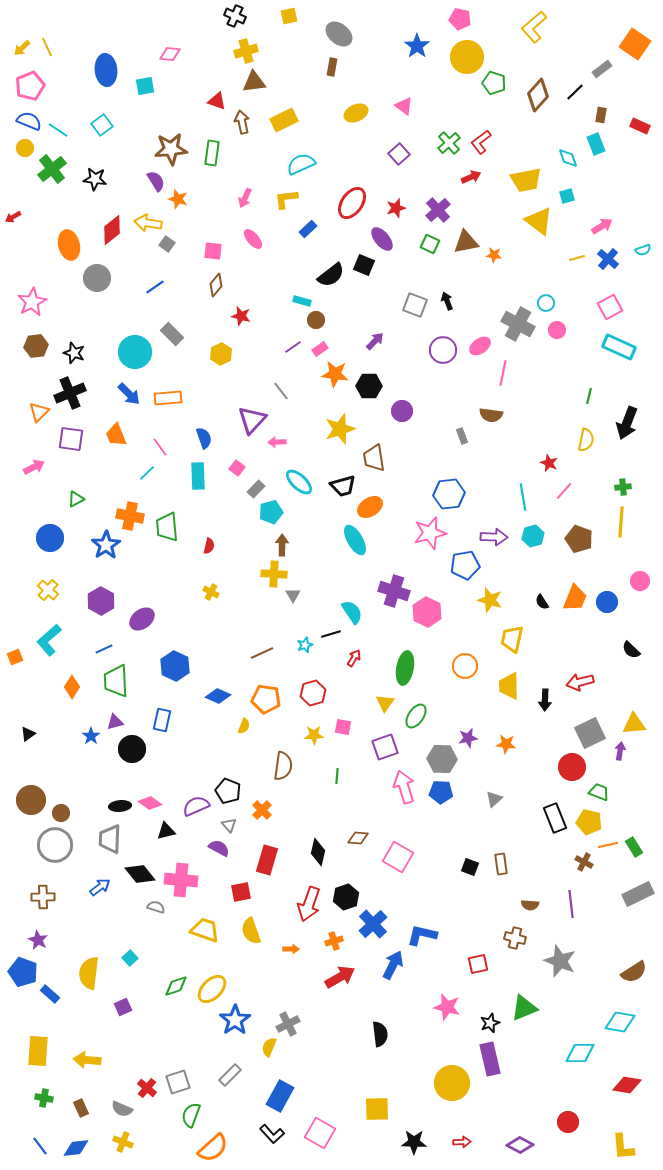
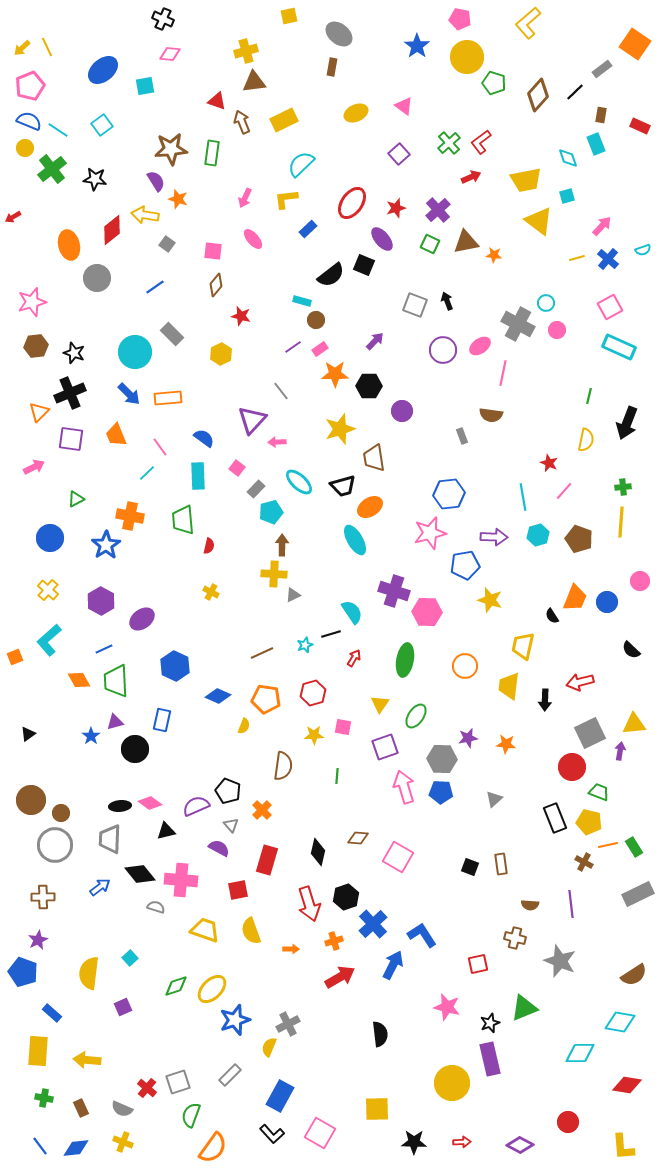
black cross at (235, 16): moved 72 px left, 3 px down
yellow L-shape at (534, 27): moved 6 px left, 4 px up
blue ellipse at (106, 70): moved 3 px left; rotated 56 degrees clockwise
brown arrow at (242, 122): rotated 10 degrees counterclockwise
cyan semicircle at (301, 164): rotated 20 degrees counterclockwise
yellow arrow at (148, 223): moved 3 px left, 8 px up
pink arrow at (602, 226): rotated 15 degrees counterclockwise
pink star at (32, 302): rotated 12 degrees clockwise
orange star at (335, 374): rotated 8 degrees counterclockwise
blue semicircle at (204, 438): rotated 35 degrees counterclockwise
green trapezoid at (167, 527): moved 16 px right, 7 px up
cyan hexagon at (533, 536): moved 5 px right, 1 px up
gray triangle at (293, 595): rotated 35 degrees clockwise
black semicircle at (542, 602): moved 10 px right, 14 px down
pink hexagon at (427, 612): rotated 24 degrees counterclockwise
yellow trapezoid at (512, 639): moved 11 px right, 7 px down
green ellipse at (405, 668): moved 8 px up
yellow trapezoid at (509, 686): rotated 8 degrees clockwise
orange diamond at (72, 687): moved 7 px right, 7 px up; rotated 60 degrees counterclockwise
yellow triangle at (385, 703): moved 5 px left, 1 px down
black circle at (132, 749): moved 3 px right
gray triangle at (229, 825): moved 2 px right
red square at (241, 892): moved 3 px left, 2 px up
red arrow at (309, 904): rotated 36 degrees counterclockwise
blue L-shape at (422, 935): rotated 44 degrees clockwise
purple star at (38, 940): rotated 18 degrees clockwise
brown semicircle at (634, 972): moved 3 px down
blue rectangle at (50, 994): moved 2 px right, 19 px down
blue star at (235, 1020): rotated 16 degrees clockwise
orange semicircle at (213, 1148): rotated 12 degrees counterclockwise
